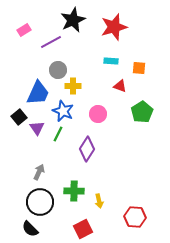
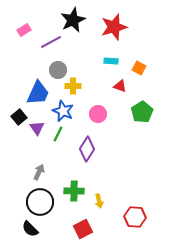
orange square: rotated 24 degrees clockwise
